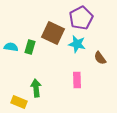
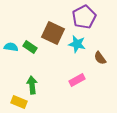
purple pentagon: moved 3 px right, 1 px up
green rectangle: rotated 72 degrees counterclockwise
pink rectangle: rotated 63 degrees clockwise
green arrow: moved 4 px left, 3 px up
